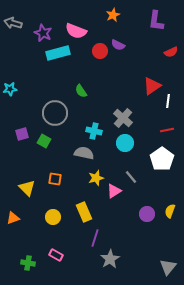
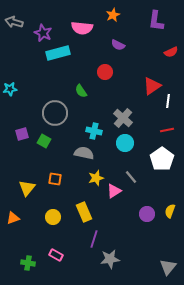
gray arrow: moved 1 px right, 1 px up
pink semicircle: moved 6 px right, 3 px up; rotated 15 degrees counterclockwise
red circle: moved 5 px right, 21 px down
yellow triangle: rotated 24 degrees clockwise
purple line: moved 1 px left, 1 px down
gray star: rotated 24 degrees clockwise
